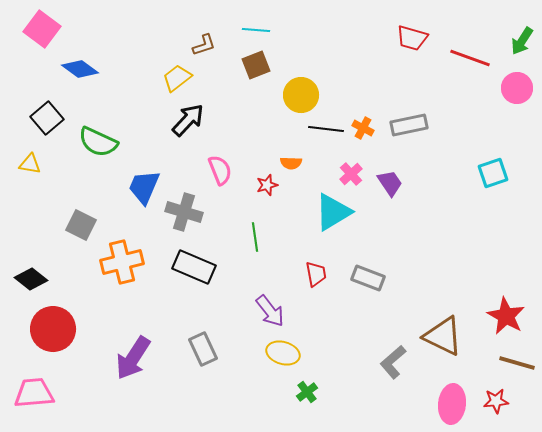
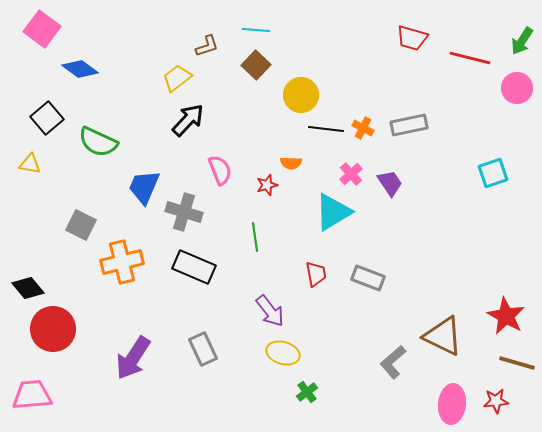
brown L-shape at (204, 45): moved 3 px right, 1 px down
red line at (470, 58): rotated 6 degrees counterclockwise
brown square at (256, 65): rotated 24 degrees counterclockwise
black diamond at (31, 279): moved 3 px left, 9 px down; rotated 12 degrees clockwise
pink trapezoid at (34, 393): moved 2 px left, 2 px down
